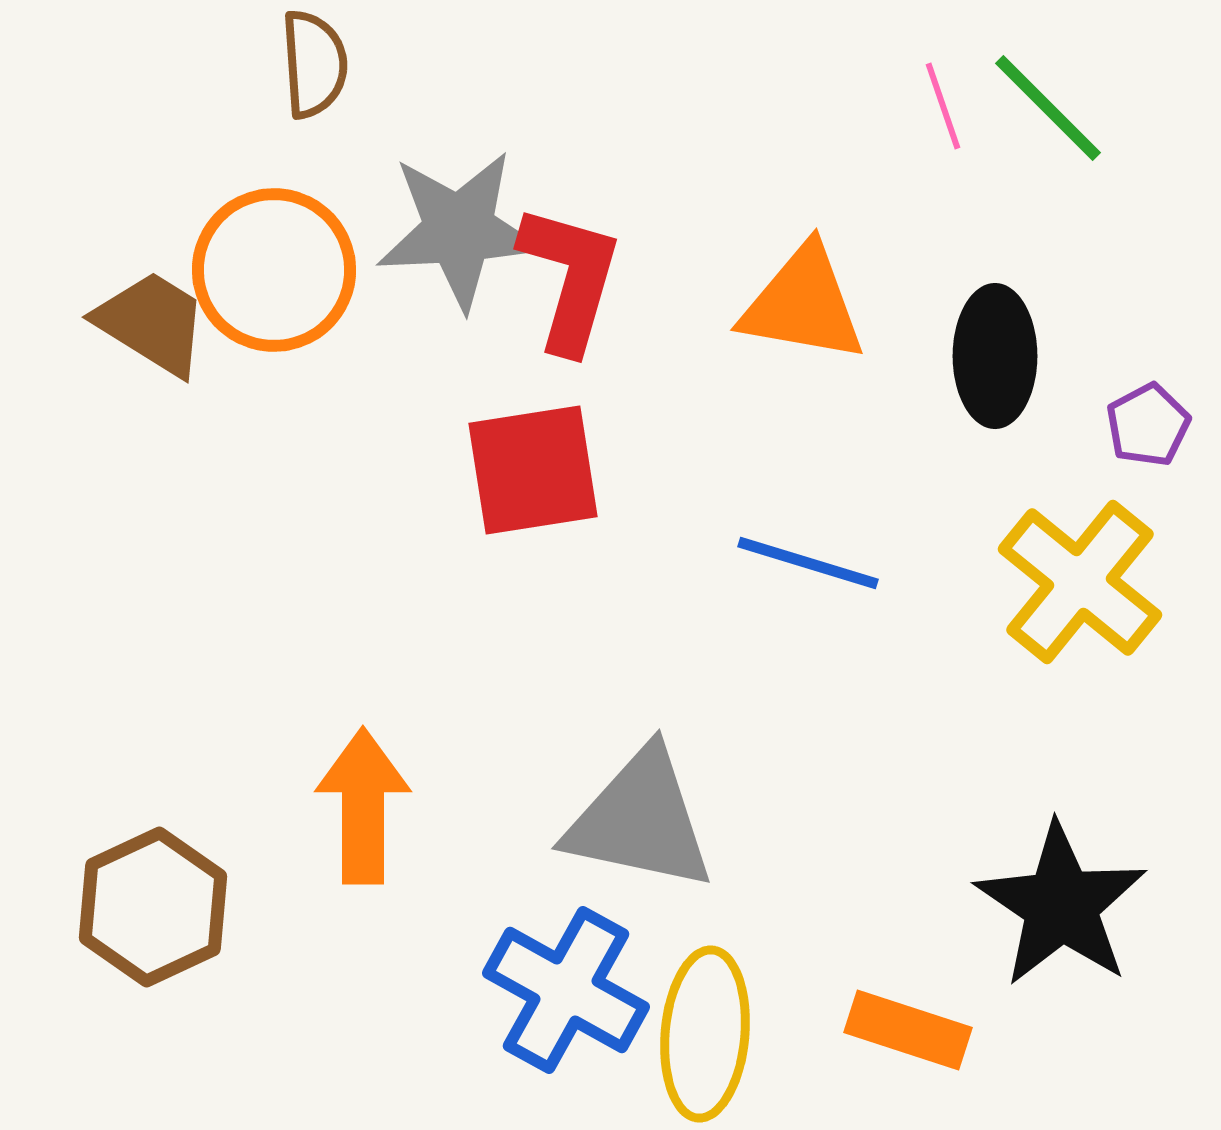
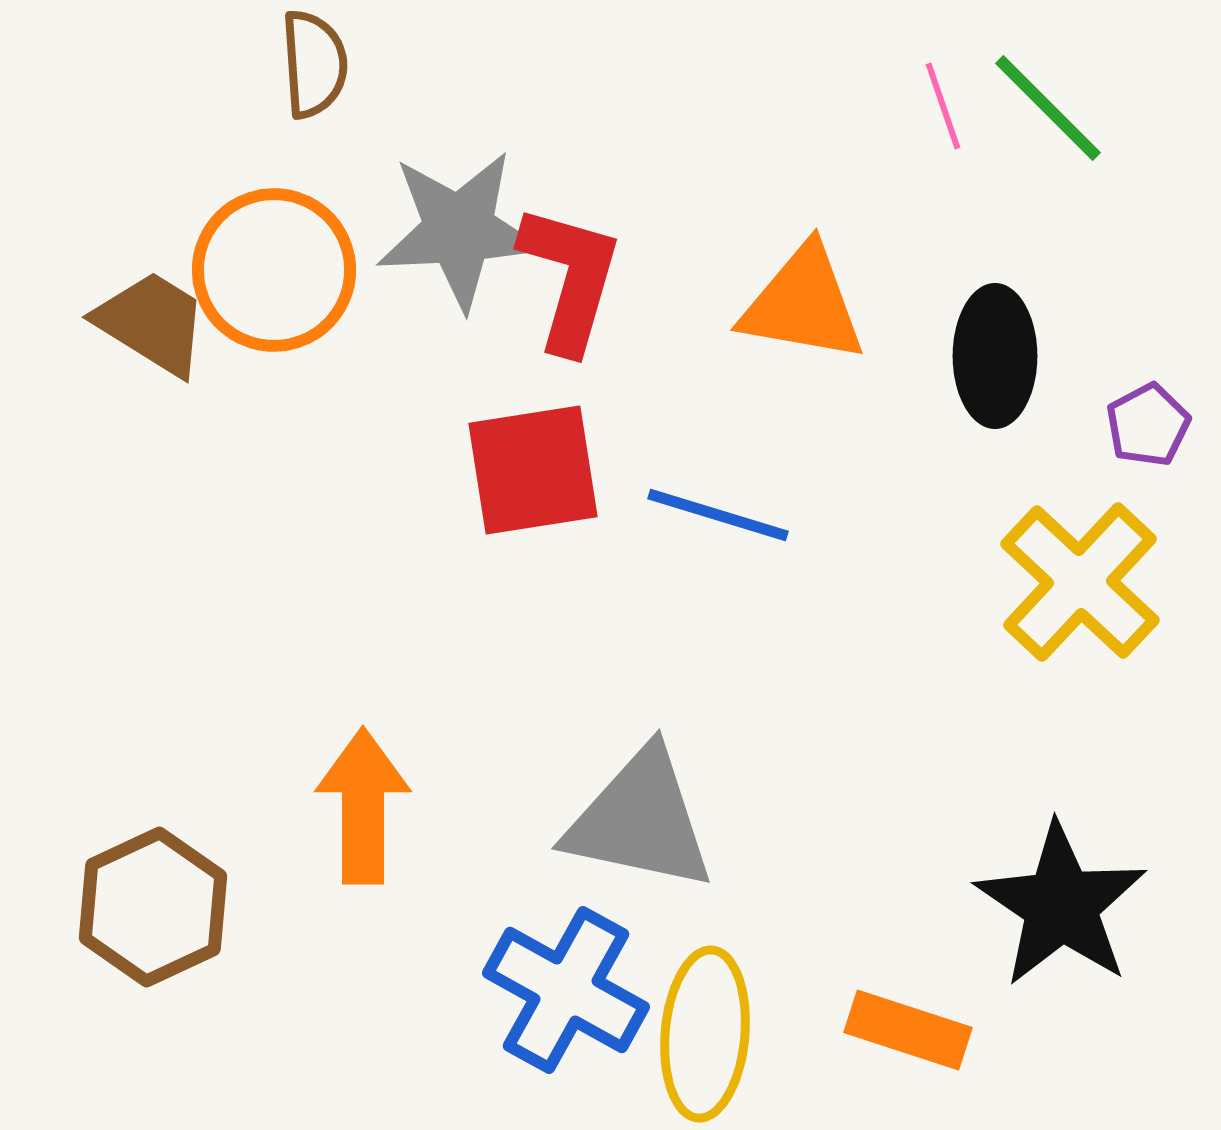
blue line: moved 90 px left, 48 px up
yellow cross: rotated 4 degrees clockwise
